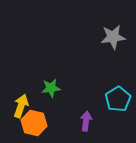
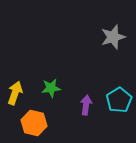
gray star: rotated 10 degrees counterclockwise
cyan pentagon: moved 1 px right, 1 px down
yellow arrow: moved 6 px left, 13 px up
purple arrow: moved 16 px up
